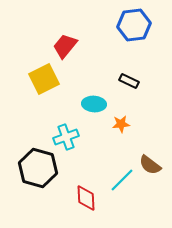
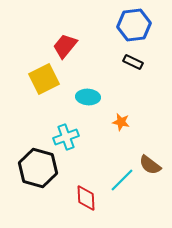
black rectangle: moved 4 px right, 19 px up
cyan ellipse: moved 6 px left, 7 px up
orange star: moved 2 px up; rotated 18 degrees clockwise
